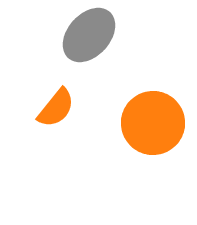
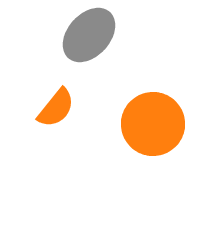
orange circle: moved 1 px down
